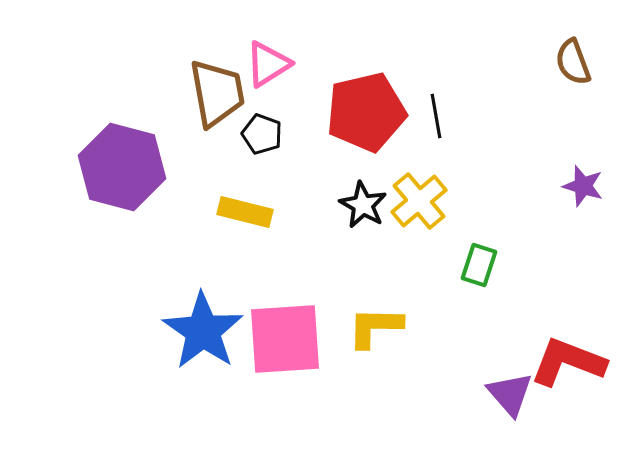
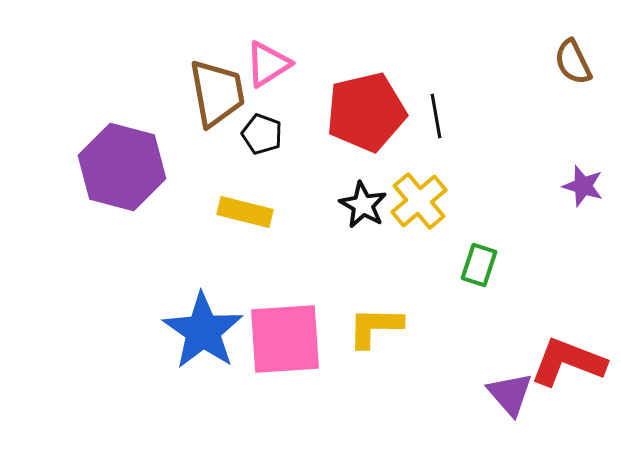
brown semicircle: rotated 6 degrees counterclockwise
